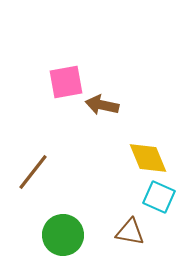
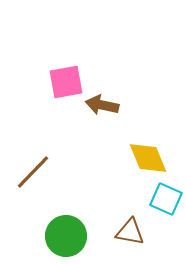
brown line: rotated 6 degrees clockwise
cyan square: moved 7 px right, 2 px down
green circle: moved 3 px right, 1 px down
